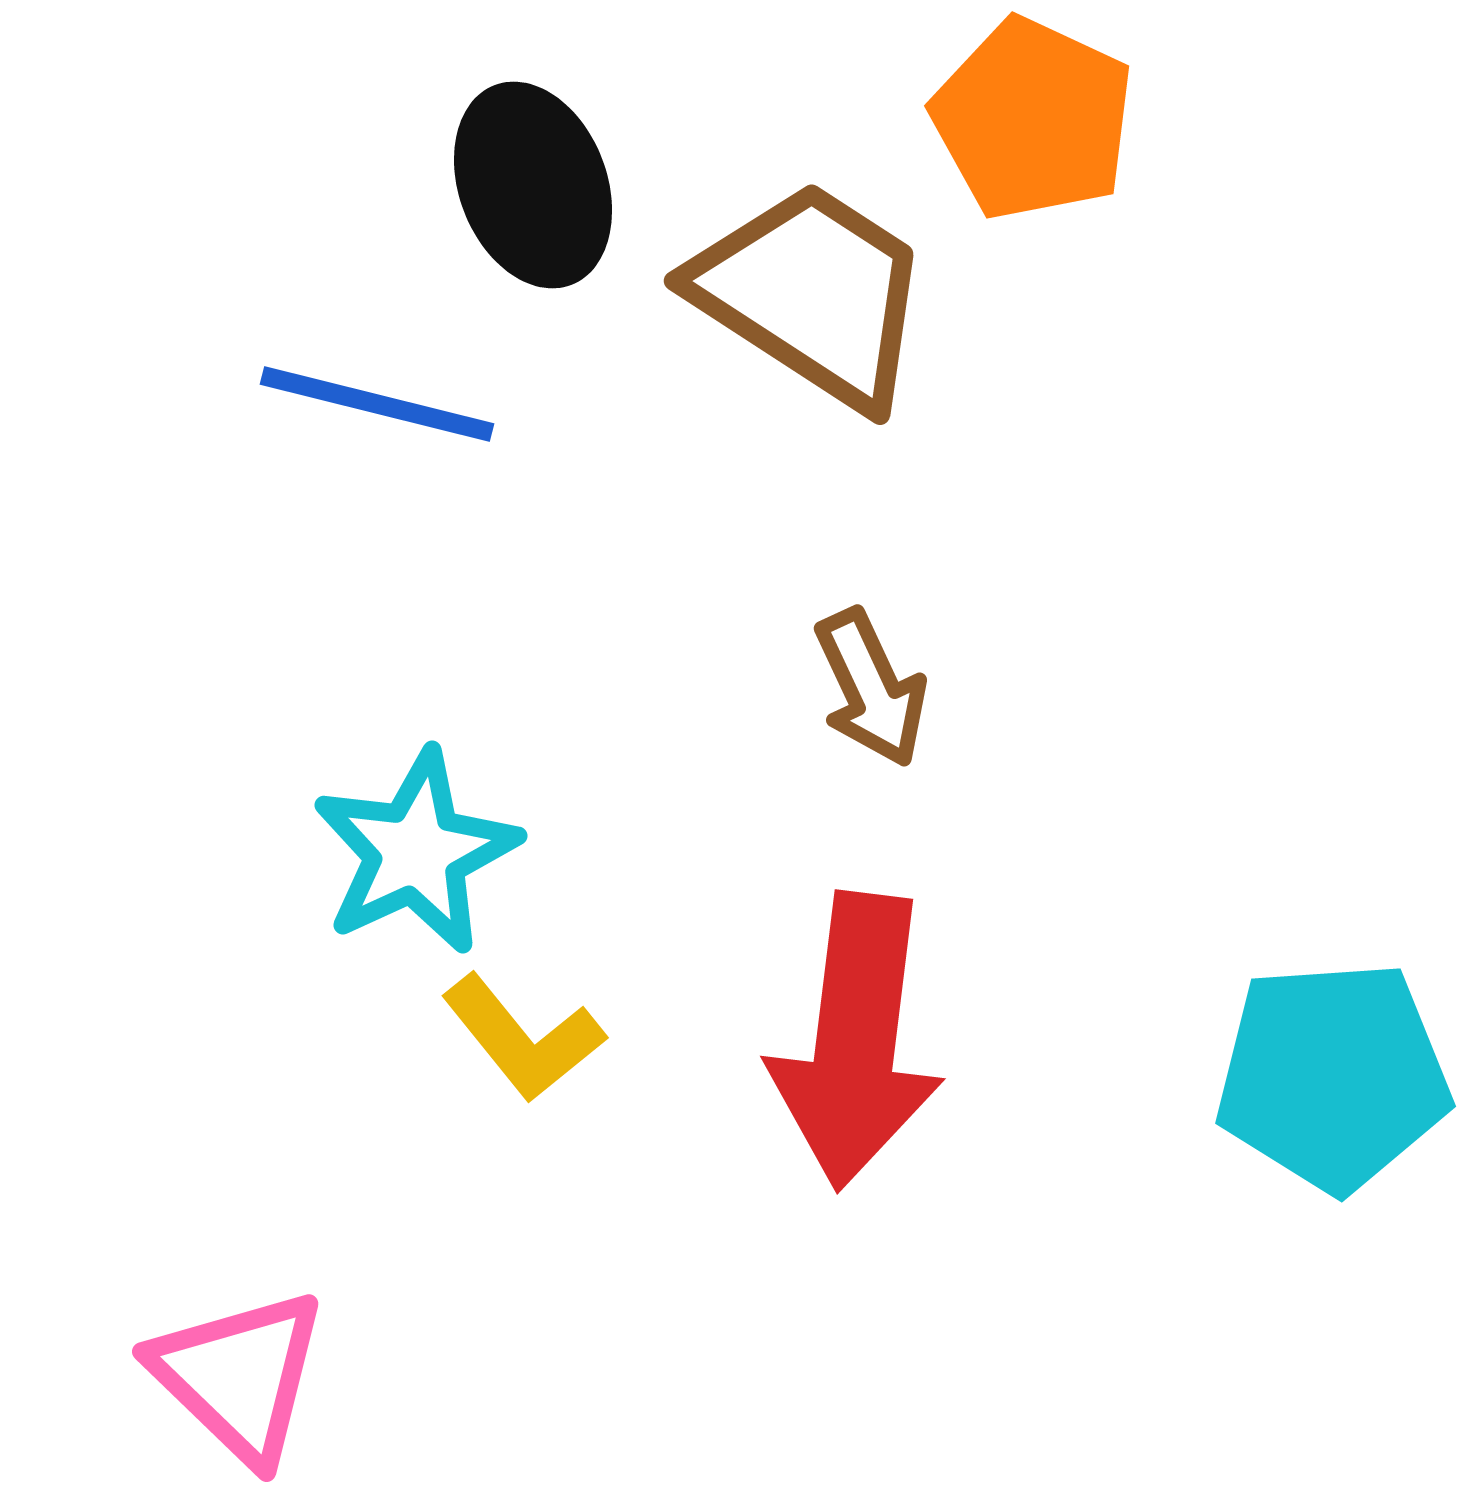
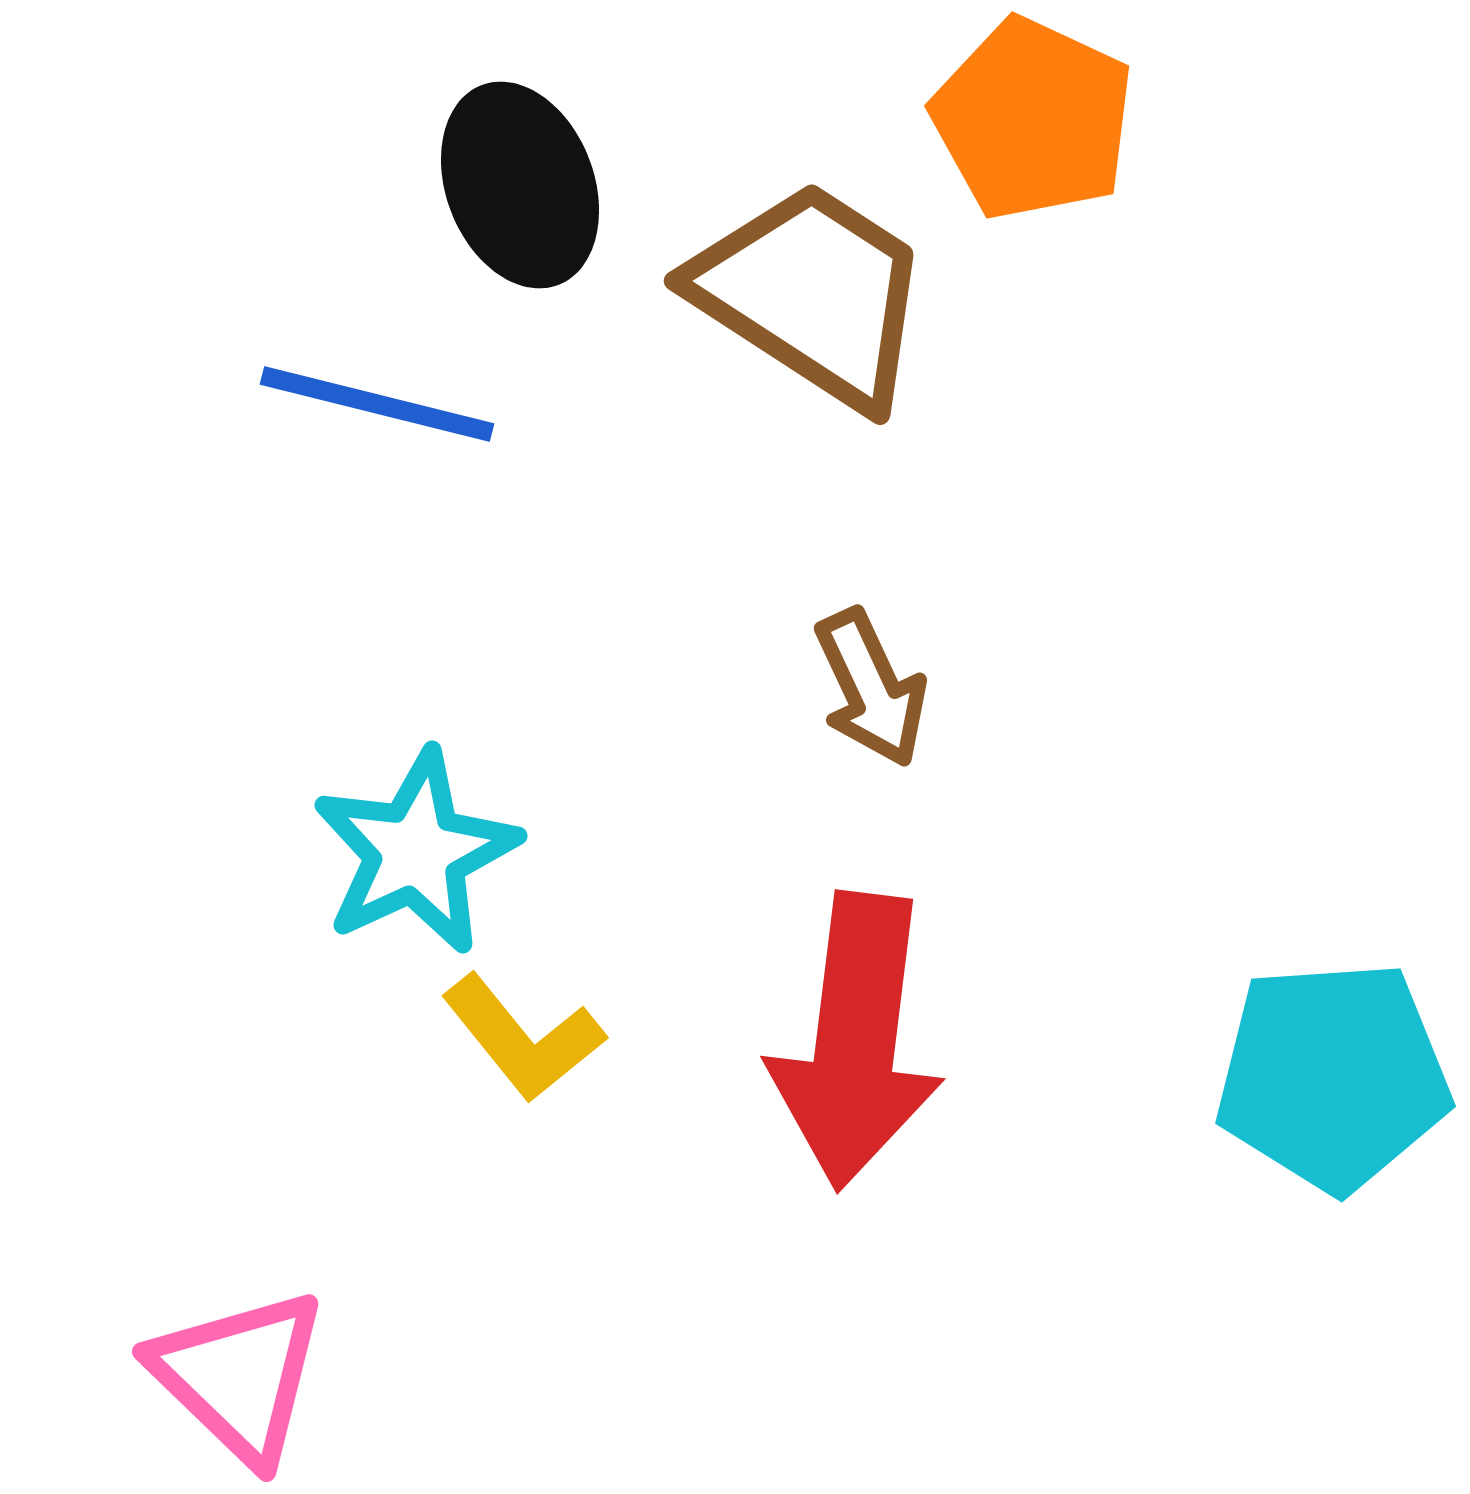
black ellipse: moved 13 px left
